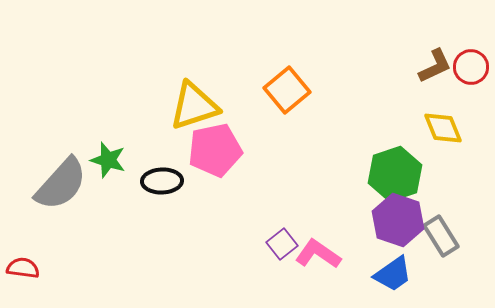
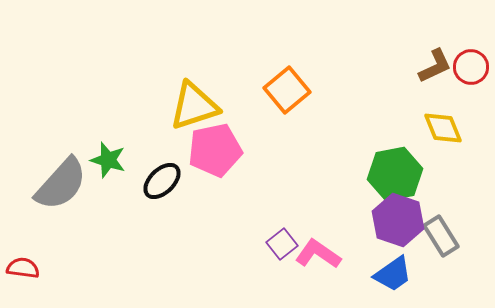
green hexagon: rotated 8 degrees clockwise
black ellipse: rotated 42 degrees counterclockwise
